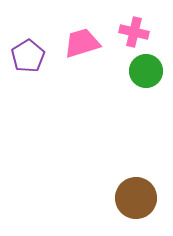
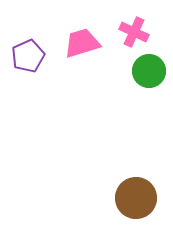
pink cross: rotated 12 degrees clockwise
purple pentagon: rotated 8 degrees clockwise
green circle: moved 3 px right
